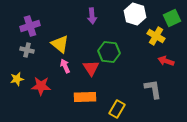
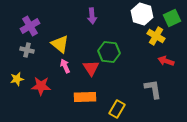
white hexagon: moved 7 px right
purple cross: rotated 12 degrees counterclockwise
